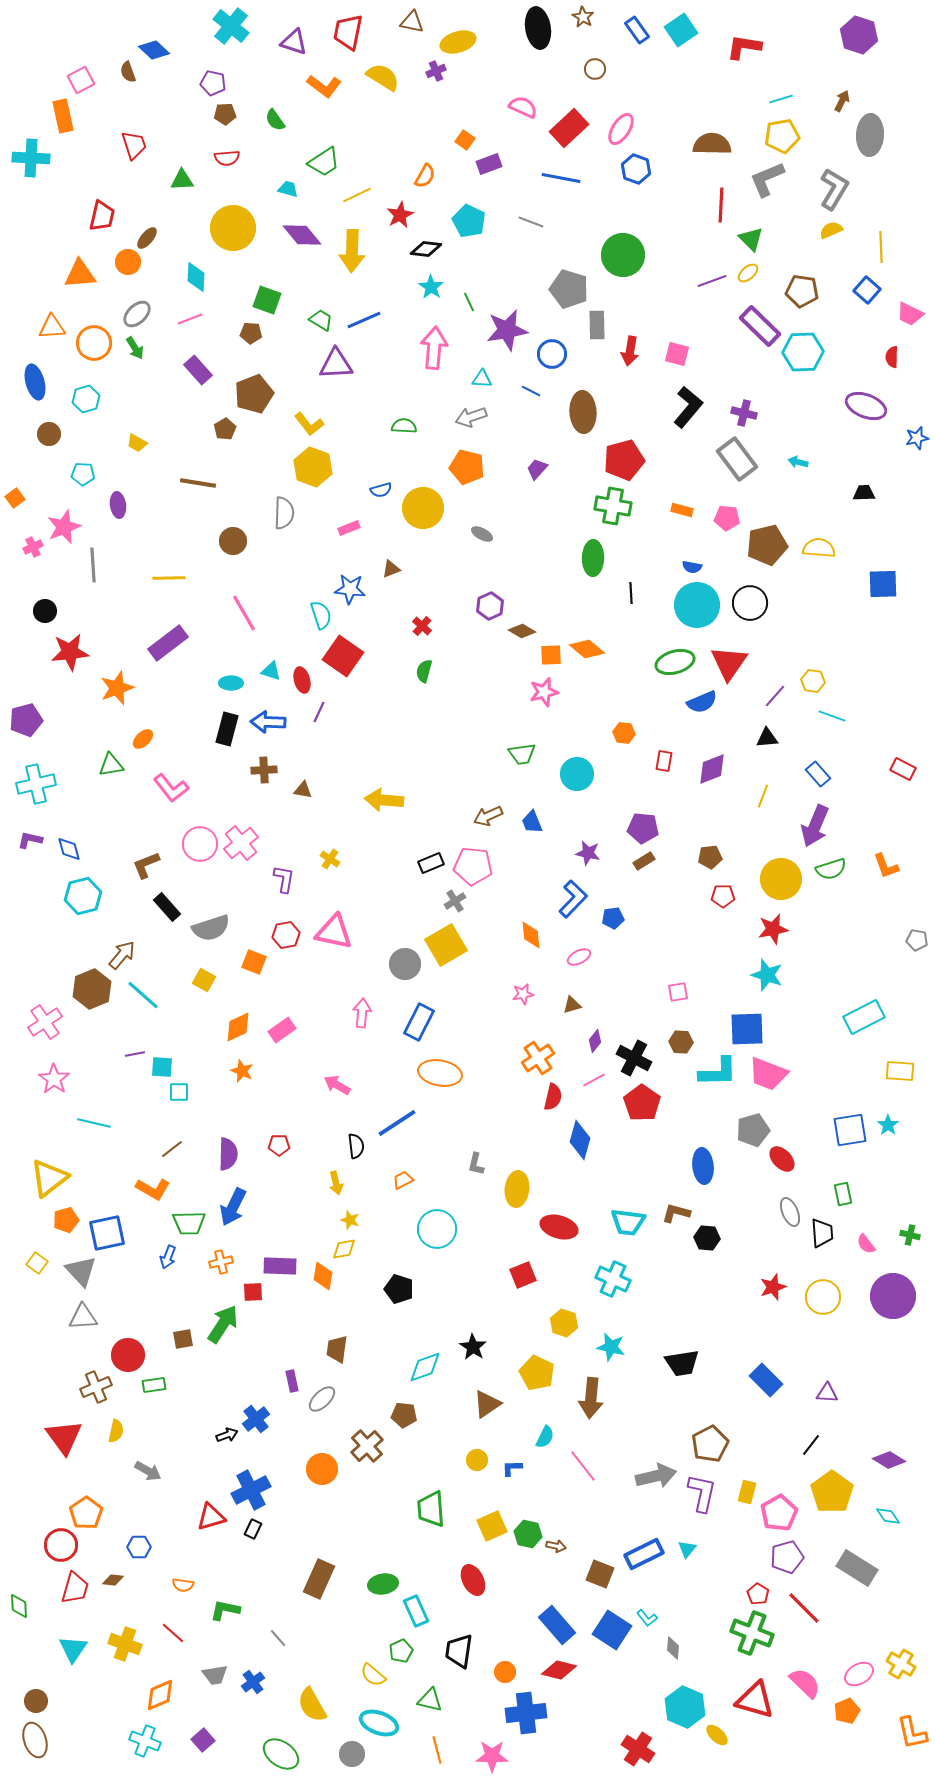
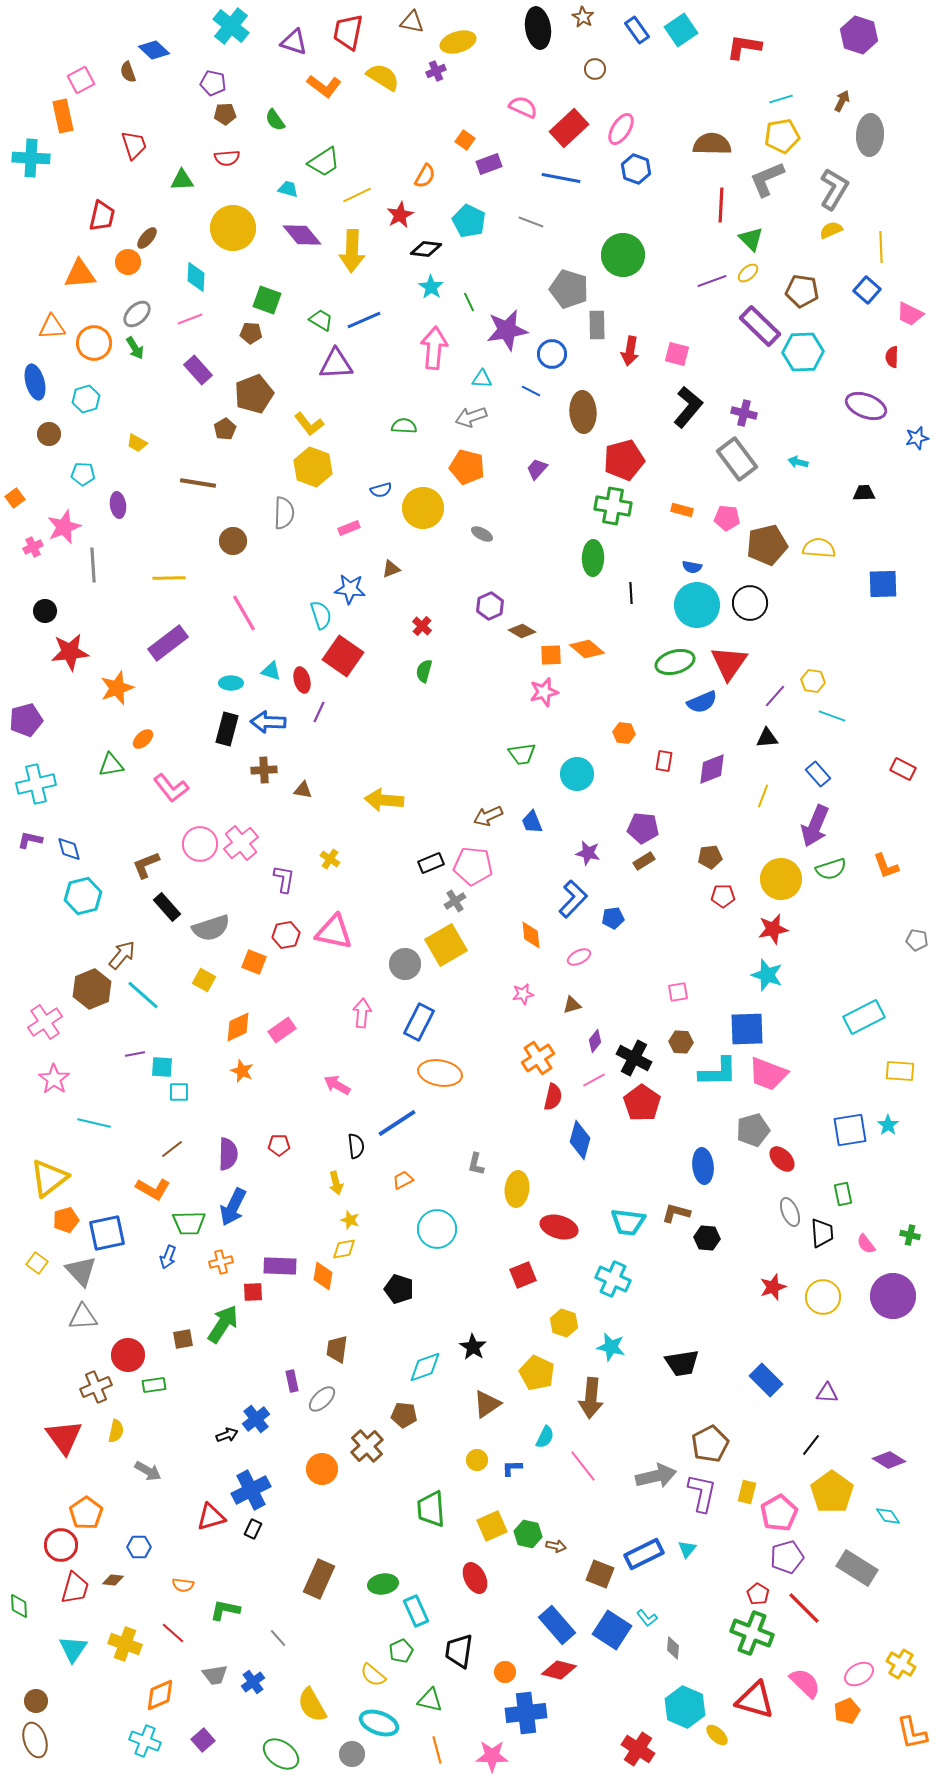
red ellipse at (473, 1580): moved 2 px right, 2 px up
